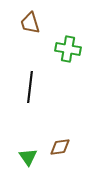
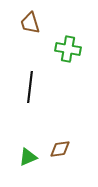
brown diamond: moved 2 px down
green triangle: rotated 42 degrees clockwise
